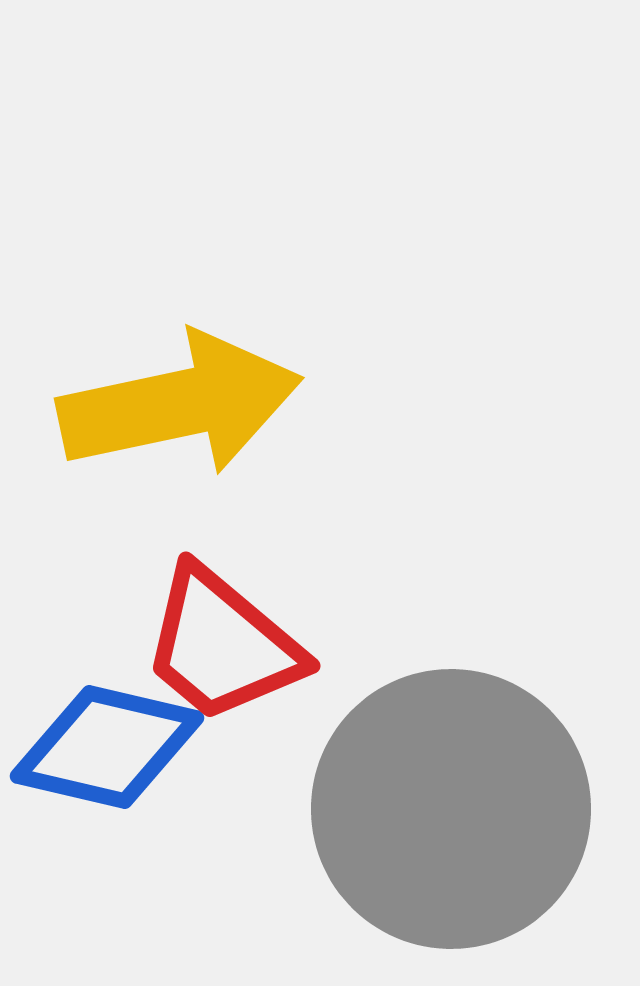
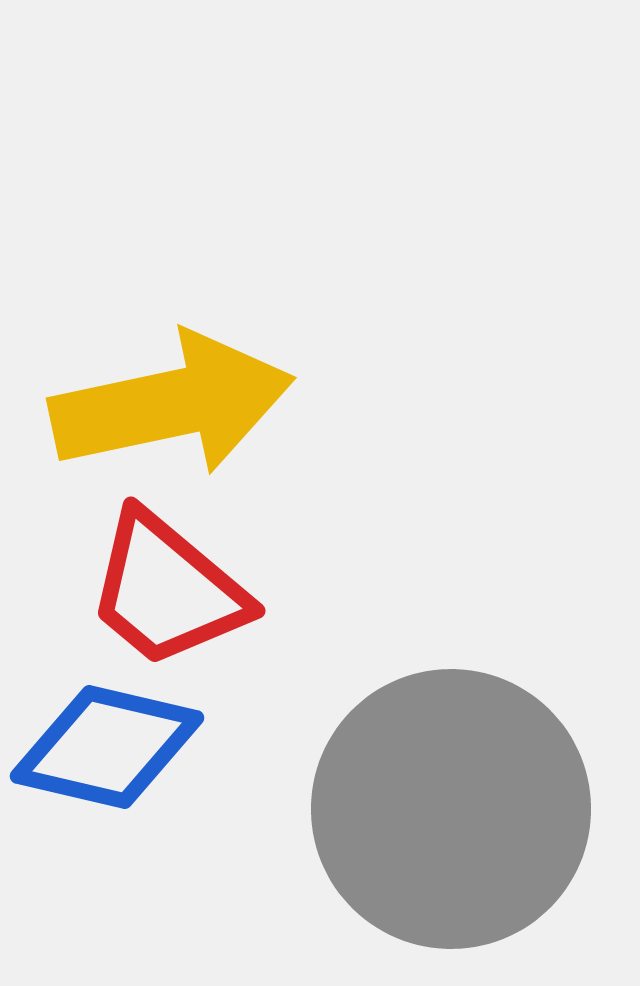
yellow arrow: moved 8 px left
red trapezoid: moved 55 px left, 55 px up
